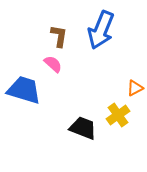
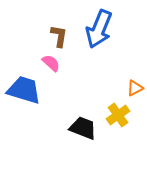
blue arrow: moved 2 px left, 1 px up
pink semicircle: moved 2 px left, 1 px up
